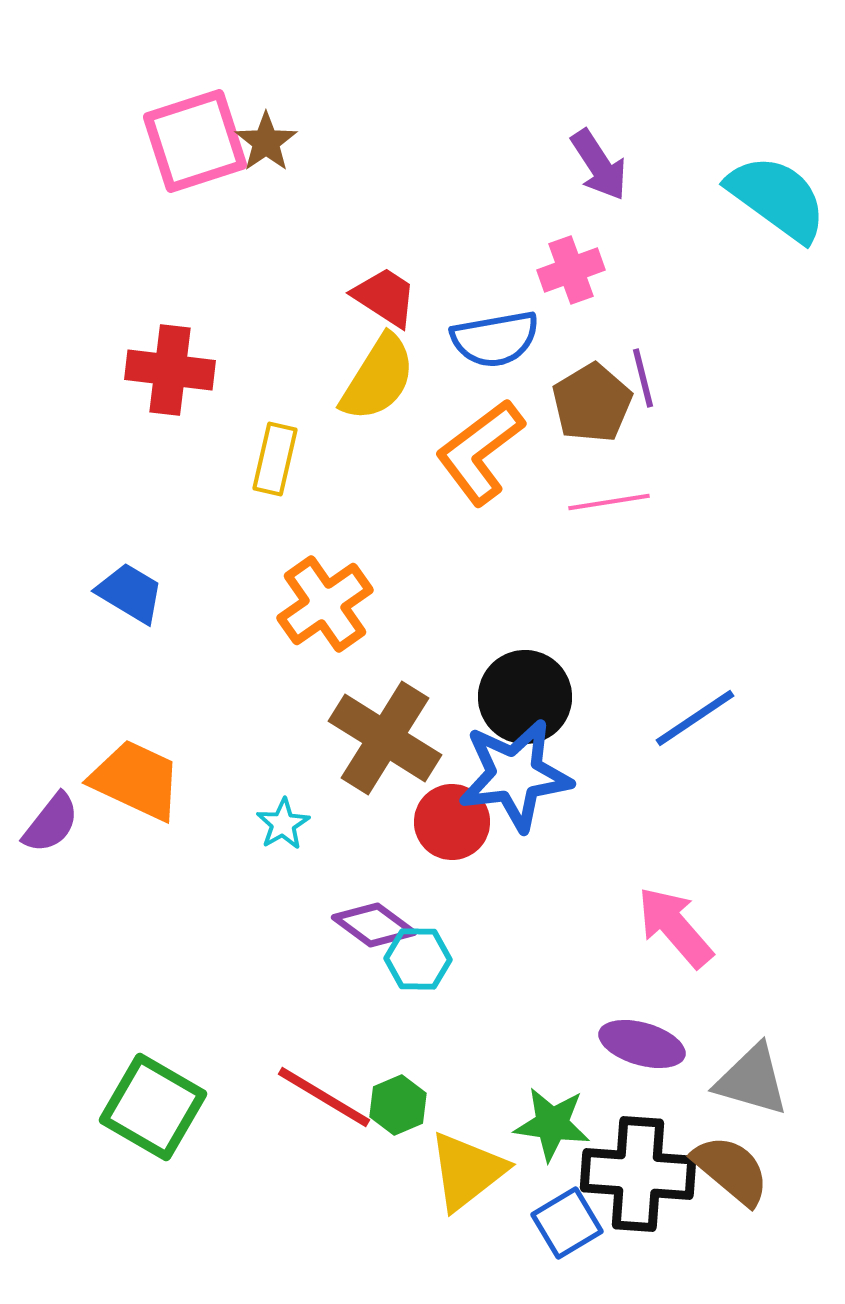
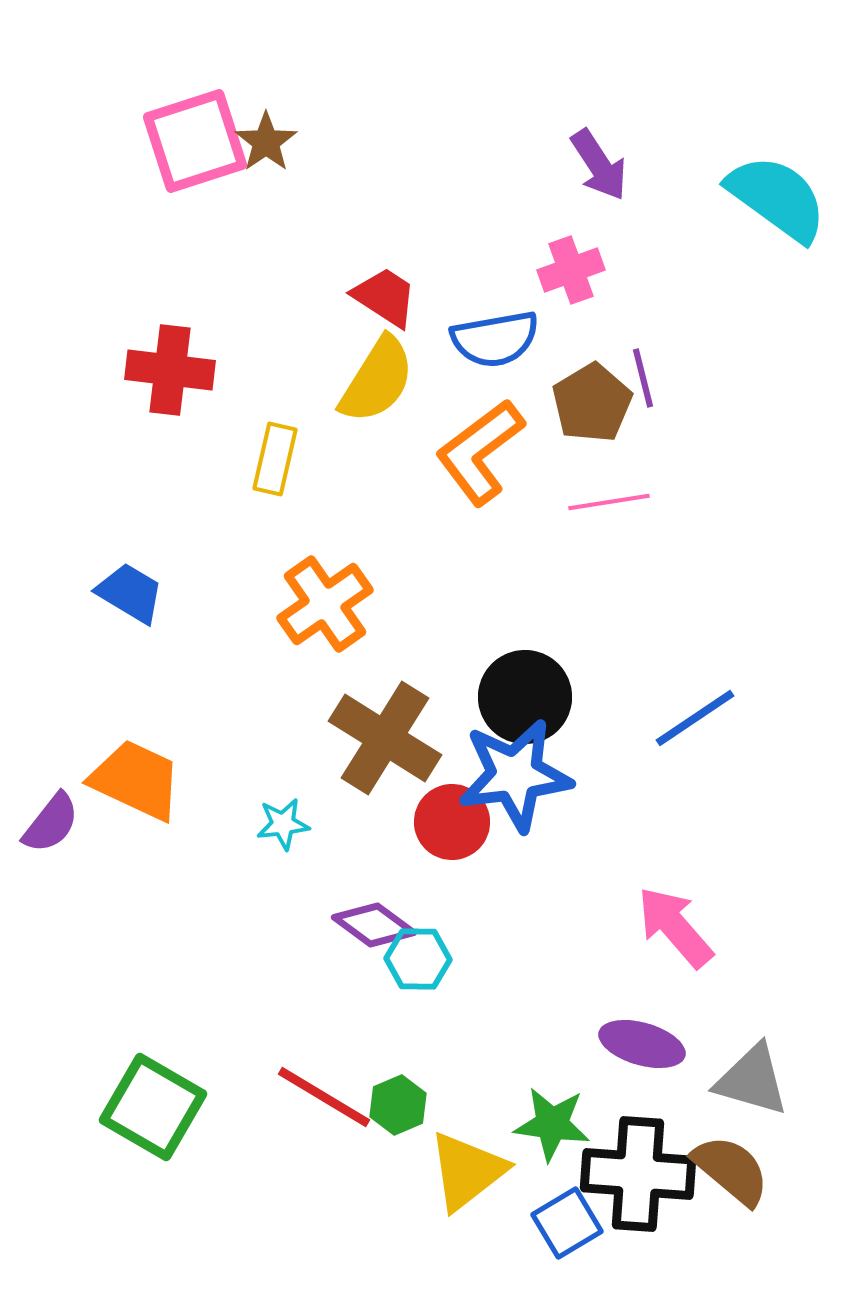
yellow semicircle: moved 1 px left, 2 px down
cyan star: rotated 24 degrees clockwise
